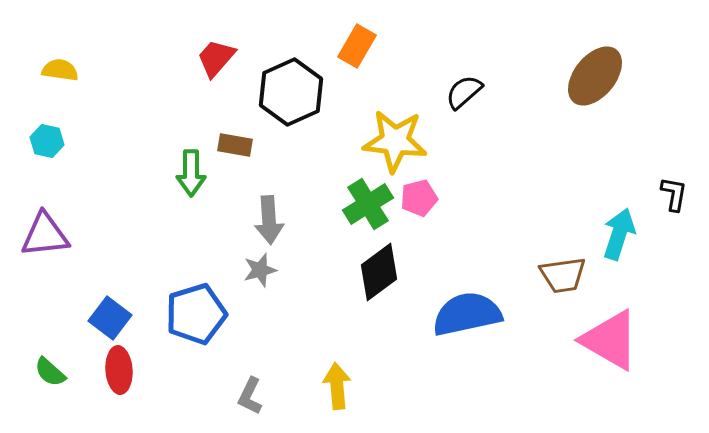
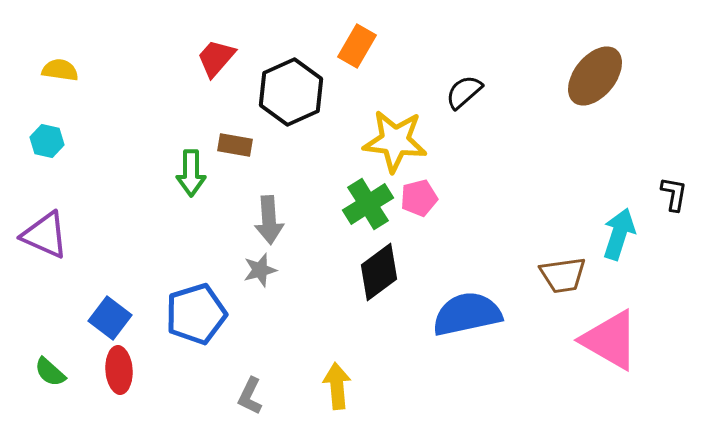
purple triangle: rotated 30 degrees clockwise
